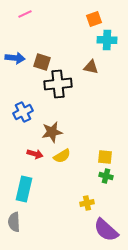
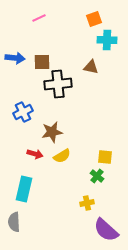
pink line: moved 14 px right, 4 px down
brown square: rotated 18 degrees counterclockwise
green cross: moved 9 px left; rotated 24 degrees clockwise
